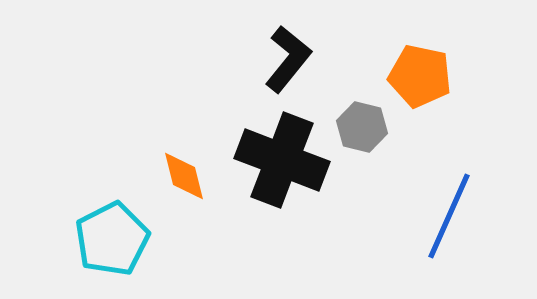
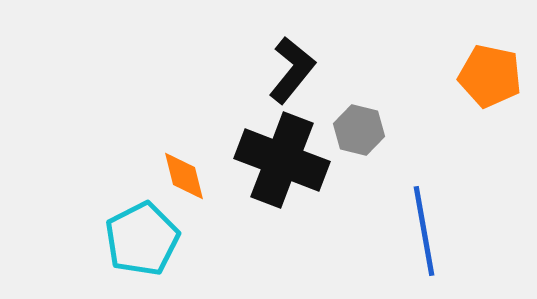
black L-shape: moved 4 px right, 11 px down
orange pentagon: moved 70 px right
gray hexagon: moved 3 px left, 3 px down
blue line: moved 25 px left, 15 px down; rotated 34 degrees counterclockwise
cyan pentagon: moved 30 px right
